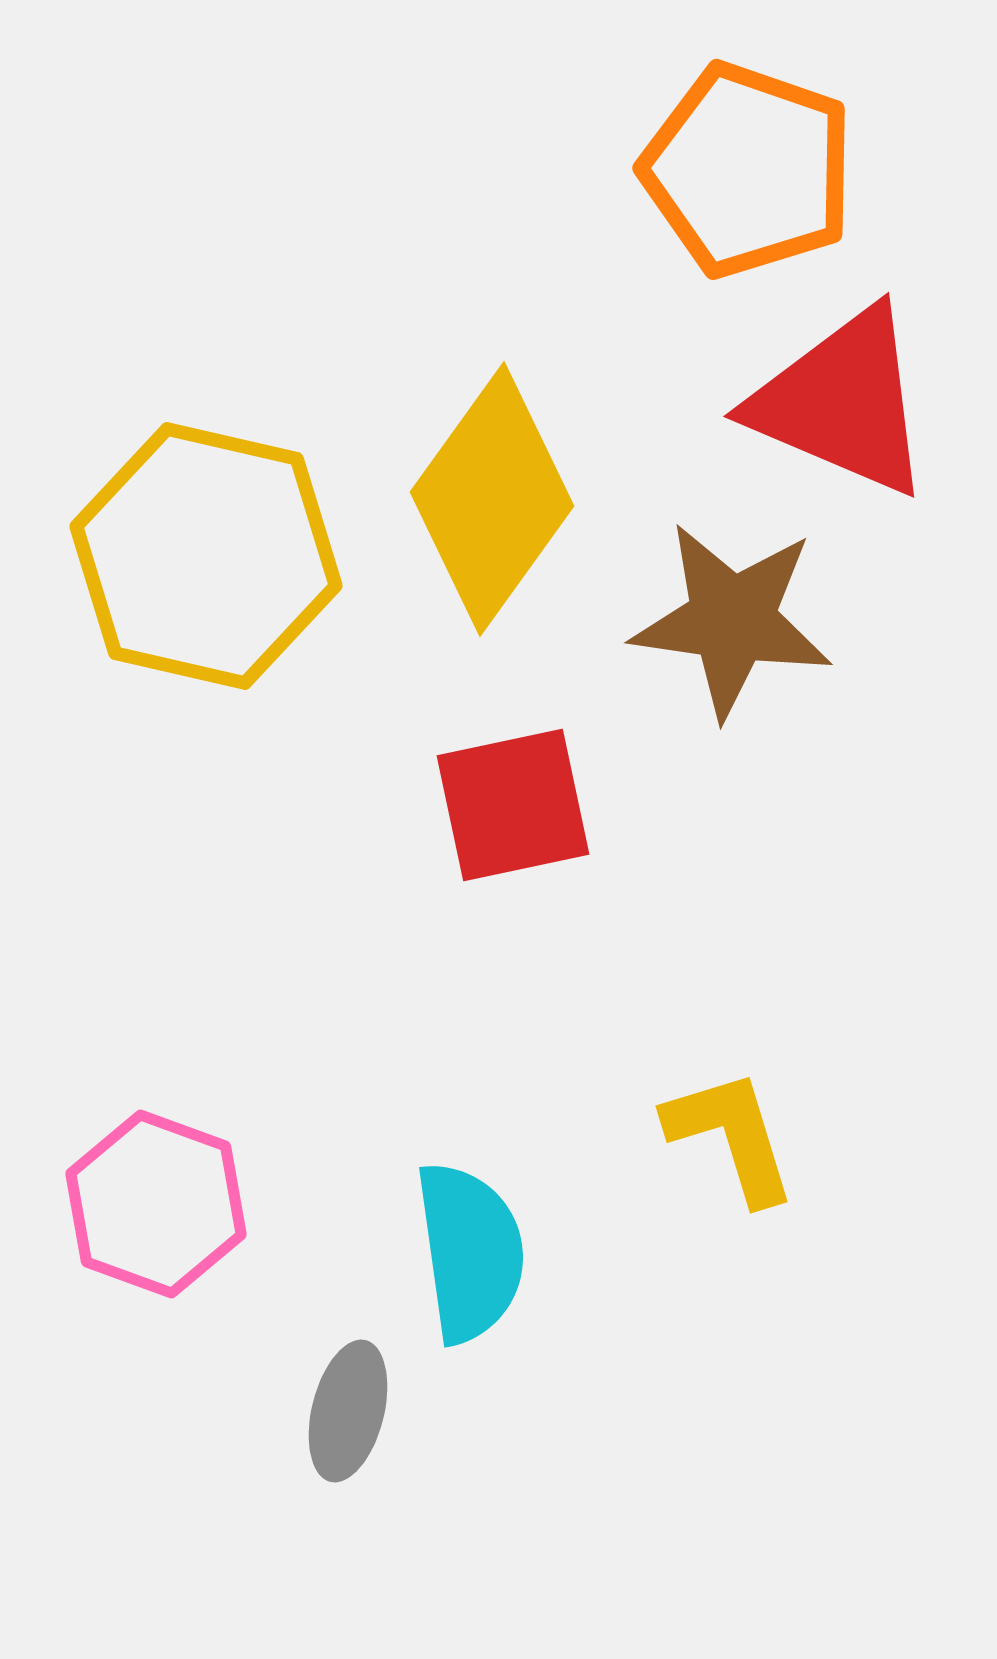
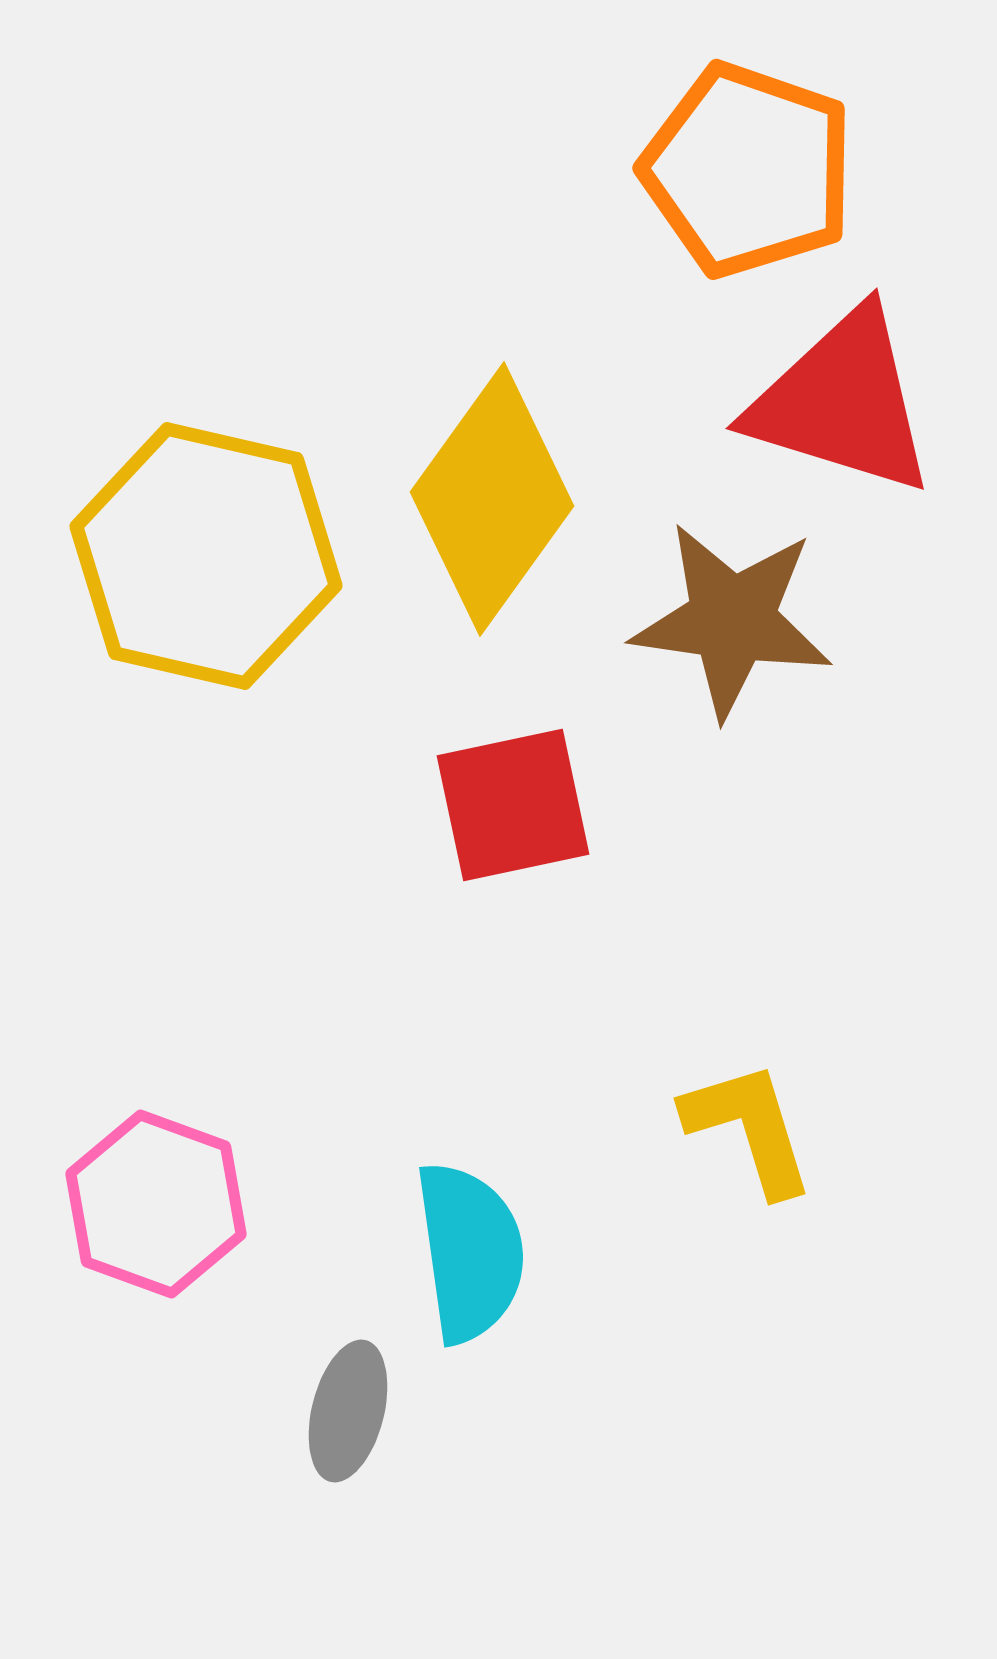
red triangle: rotated 6 degrees counterclockwise
yellow L-shape: moved 18 px right, 8 px up
